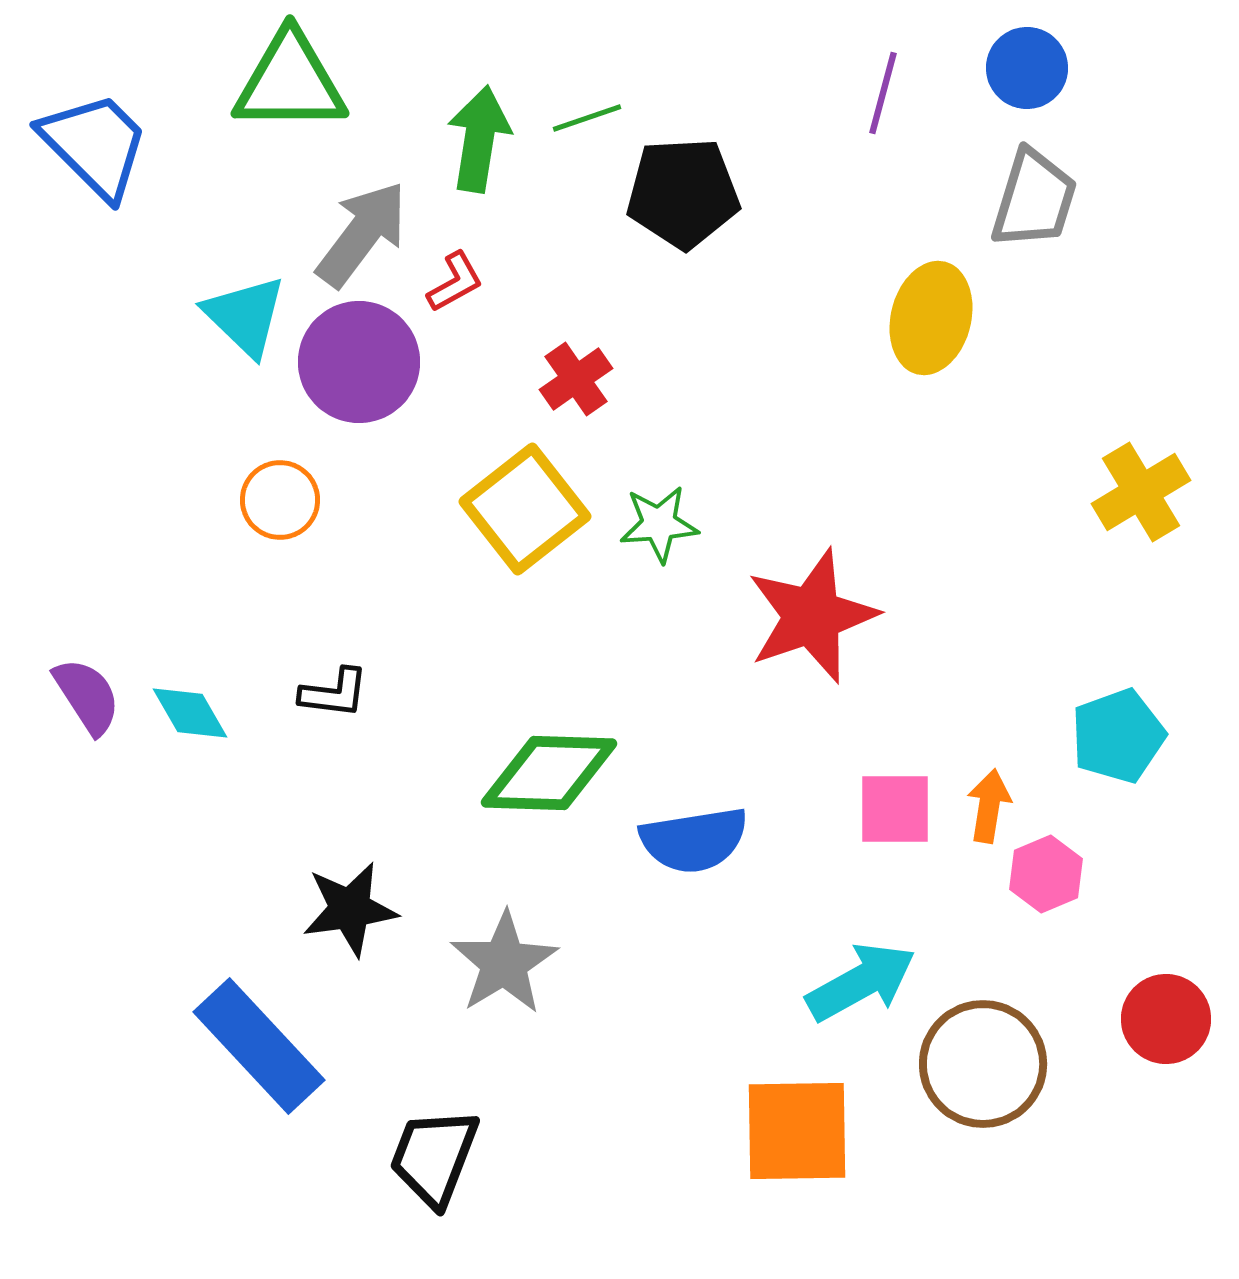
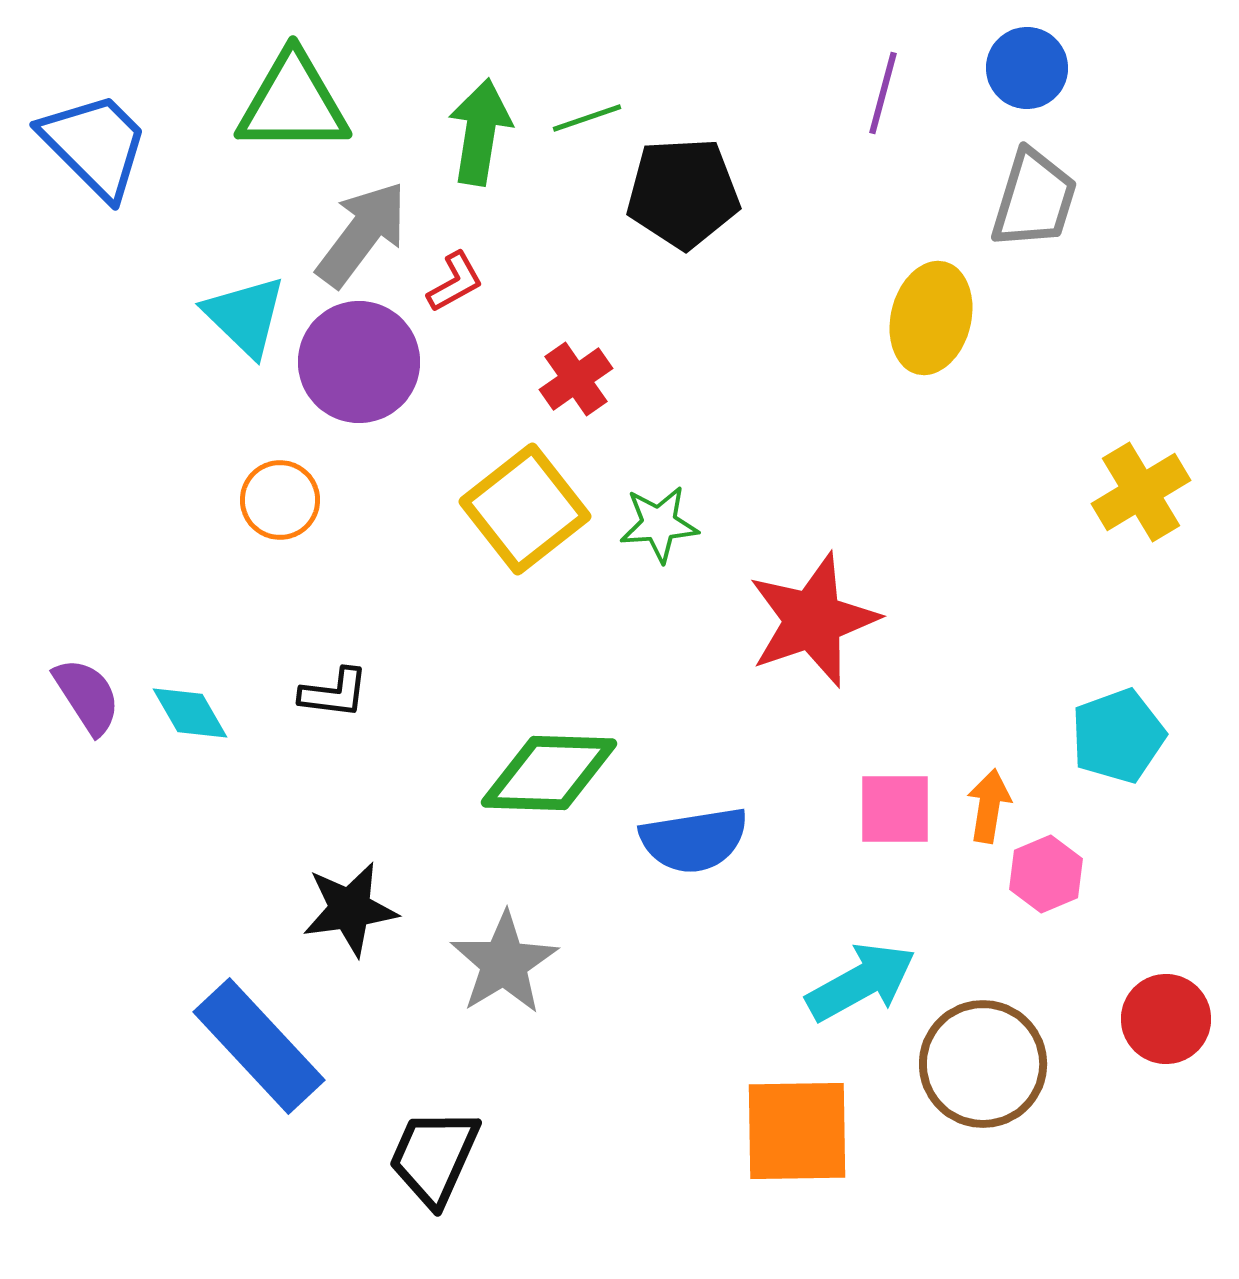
green triangle: moved 3 px right, 21 px down
green arrow: moved 1 px right, 7 px up
red star: moved 1 px right, 4 px down
black trapezoid: rotated 3 degrees clockwise
